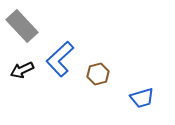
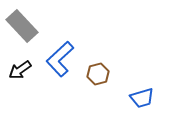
black arrow: moved 2 px left; rotated 10 degrees counterclockwise
